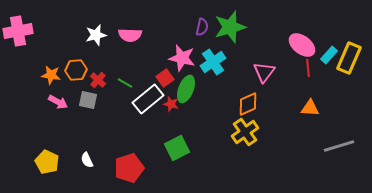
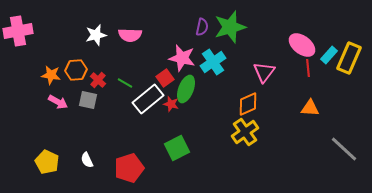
gray line: moved 5 px right, 3 px down; rotated 60 degrees clockwise
